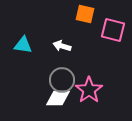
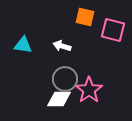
orange square: moved 3 px down
gray circle: moved 3 px right, 1 px up
white diamond: moved 1 px right, 1 px down
